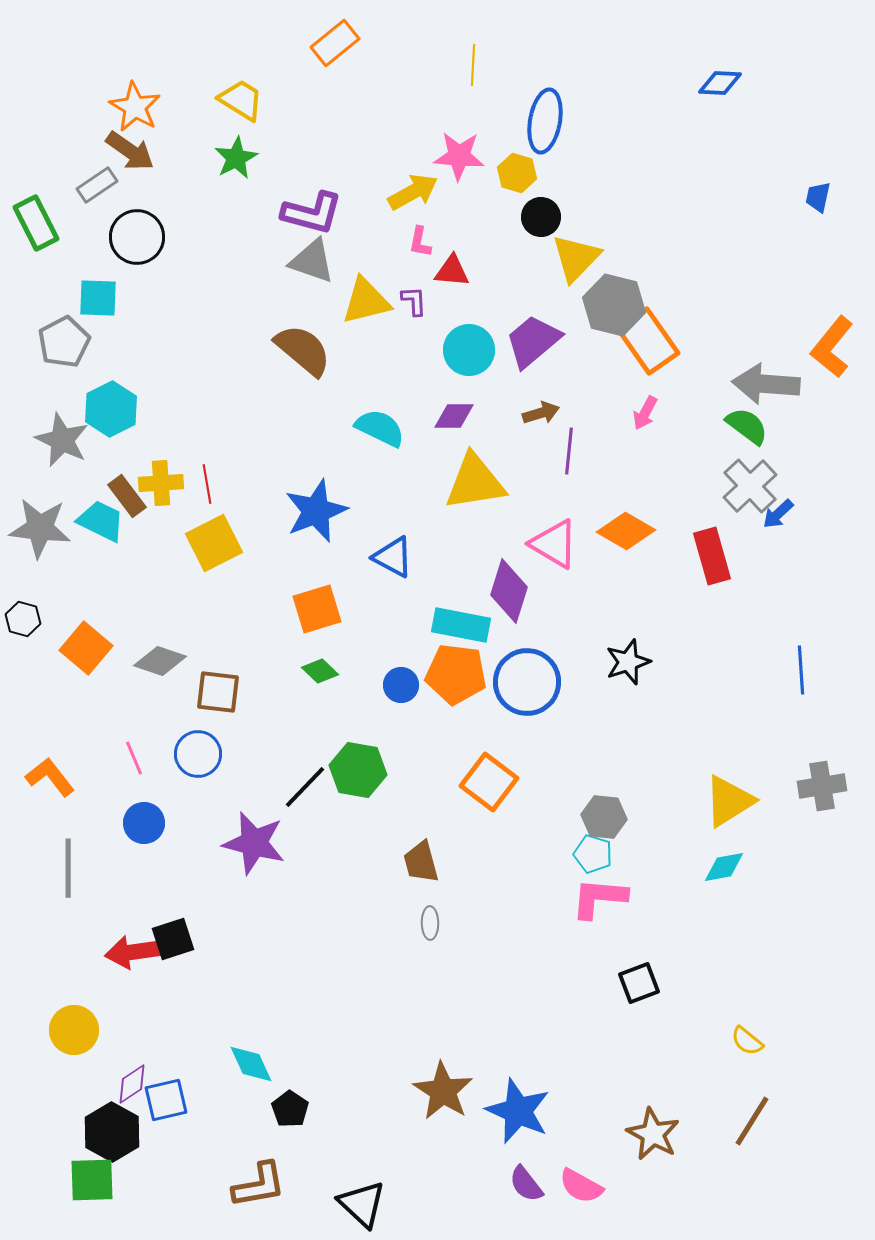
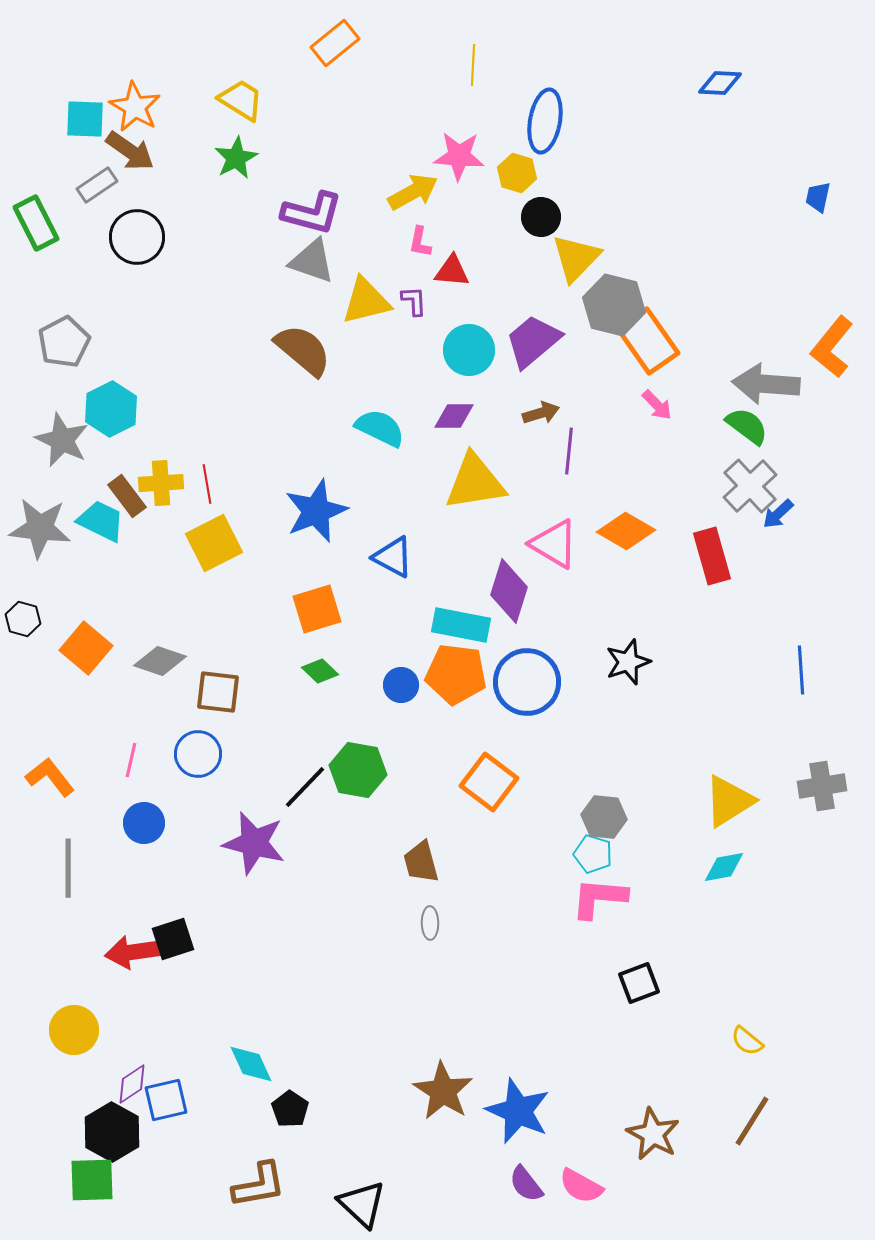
cyan square at (98, 298): moved 13 px left, 179 px up
pink arrow at (645, 413): moved 12 px right, 8 px up; rotated 72 degrees counterclockwise
pink line at (134, 758): moved 3 px left, 2 px down; rotated 36 degrees clockwise
